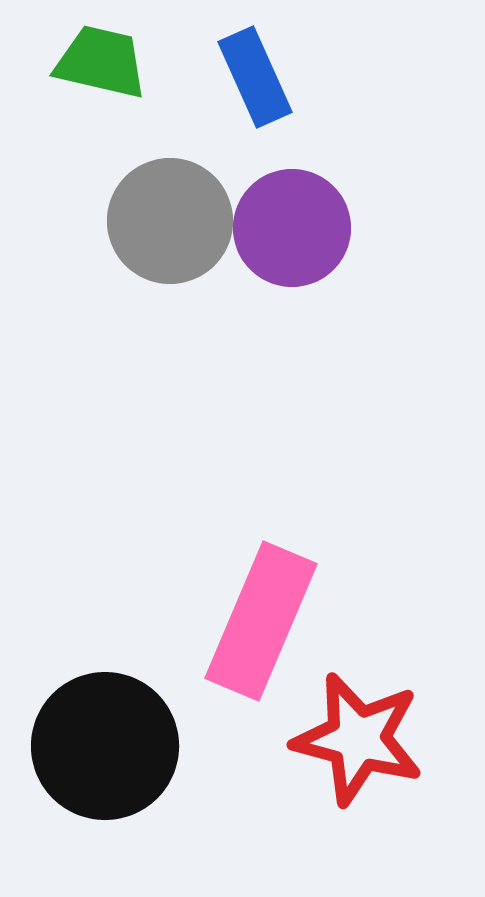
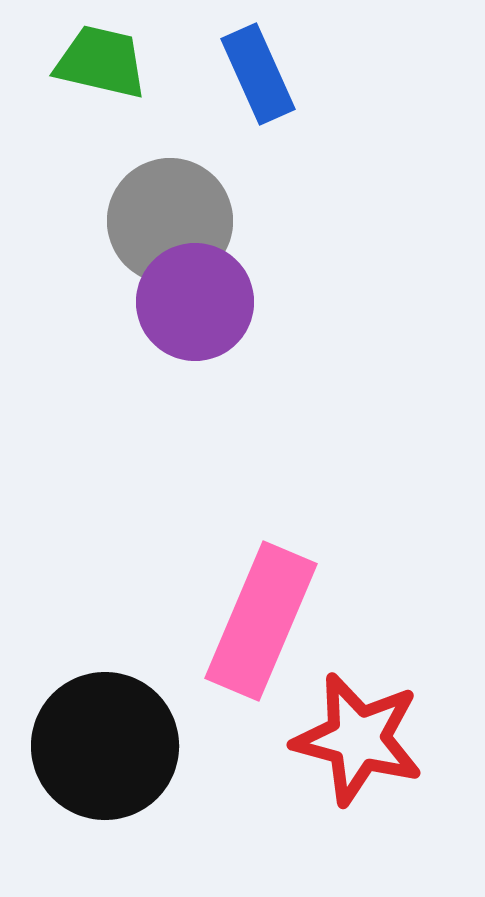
blue rectangle: moved 3 px right, 3 px up
purple circle: moved 97 px left, 74 px down
